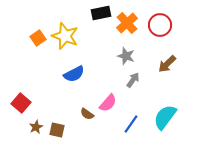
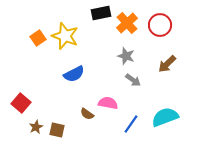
gray arrow: rotated 91 degrees clockwise
pink semicircle: rotated 120 degrees counterclockwise
cyan semicircle: rotated 32 degrees clockwise
